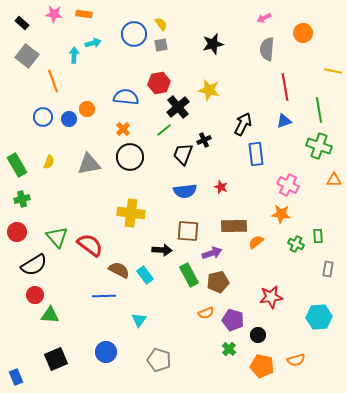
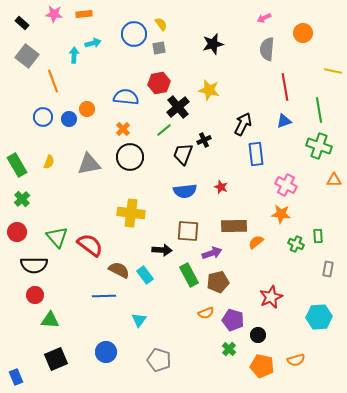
orange rectangle at (84, 14): rotated 14 degrees counterclockwise
gray square at (161, 45): moved 2 px left, 3 px down
pink cross at (288, 185): moved 2 px left
green cross at (22, 199): rotated 28 degrees counterclockwise
black semicircle at (34, 265): rotated 32 degrees clockwise
red star at (271, 297): rotated 15 degrees counterclockwise
green triangle at (50, 315): moved 5 px down
